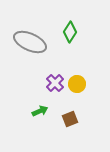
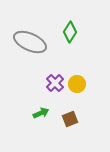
green arrow: moved 1 px right, 2 px down
